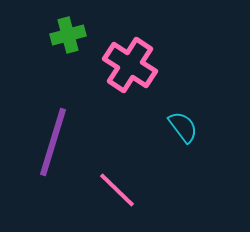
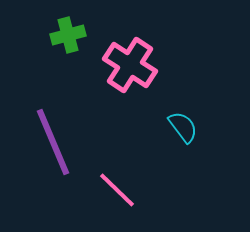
purple line: rotated 40 degrees counterclockwise
